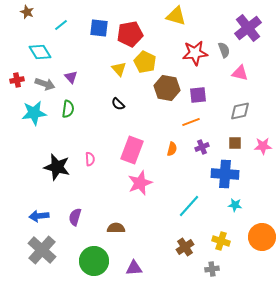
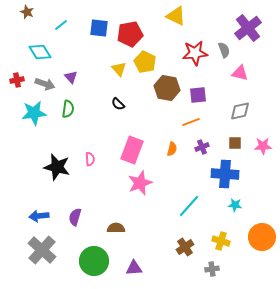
yellow triangle at (176, 16): rotated 10 degrees clockwise
